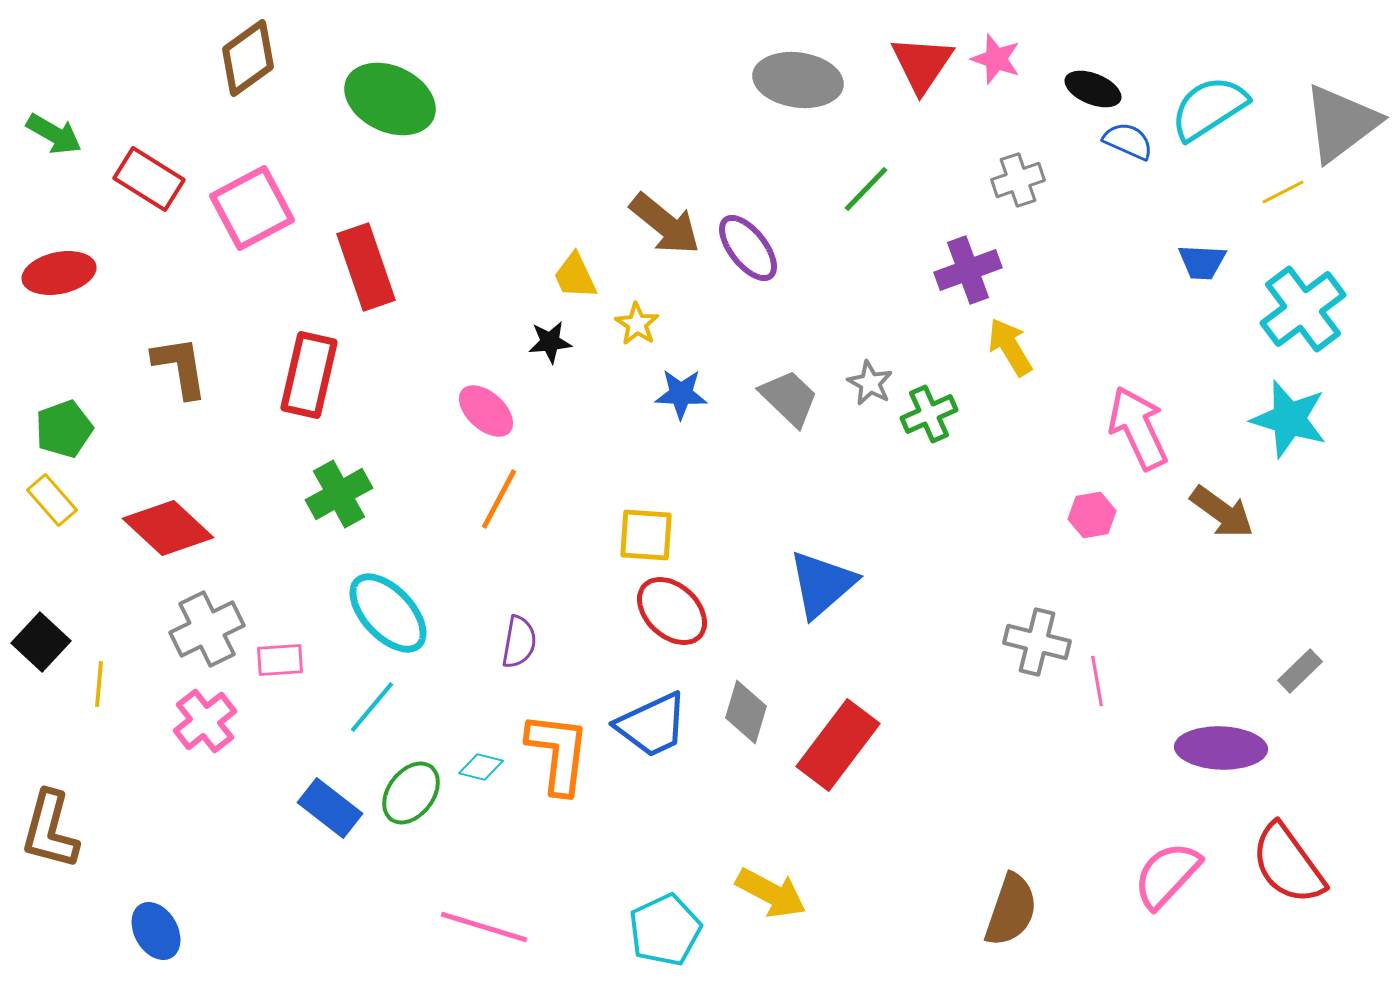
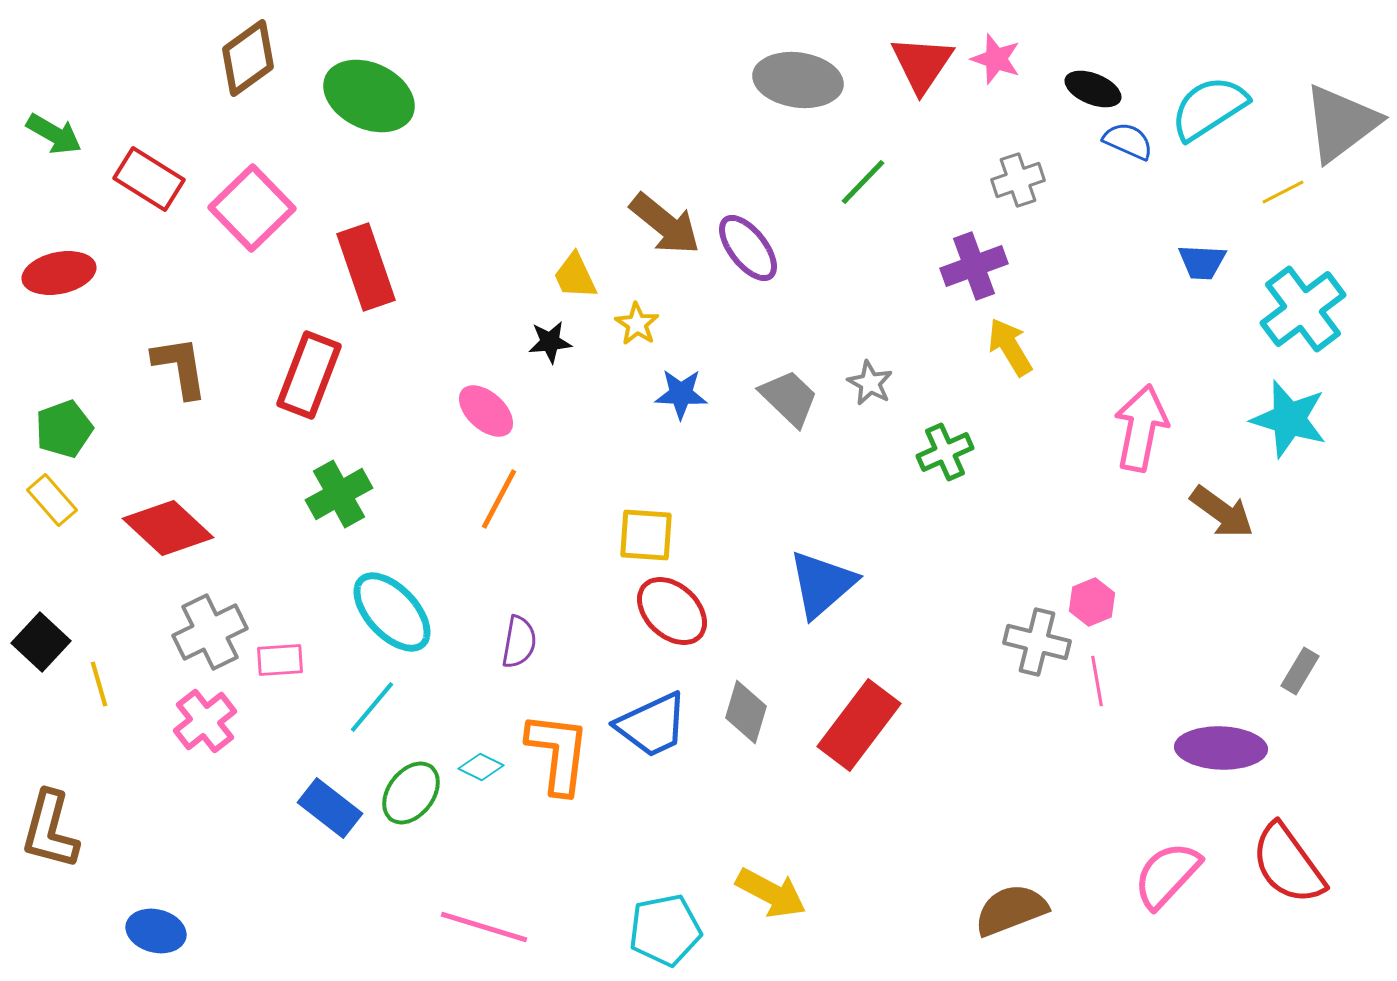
green ellipse at (390, 99): moved 21 px left, 3 px up
green line at (866, 189): moved 3 px left, 7 px up
pink square at (252, 208): rotated 16 degrees counterclockwise
purple cross at (968, 270): moved 6 px right, 4 px up
red rectangle at (309, 375): rotated 8 degrees clockwise
green cross at (929, 414): moved 16 px right, 38 px down
pink arrow at (1138, 428): moved 3 px right; rotated 36 degrees clockwise
pink hexagon at (1092, 515): moved 87 px down; rotated 12 degrees counterclockwise
cyan ellipse at (388, 613): moved 4 px right, 1 px up
gray cross at (207, 629): moved 3 px right, 3 px down
gray rectangle at (1300, 671): rotated 15 degrees counterclockwise
yellow line at (99, 684): rotated 21 degrees counterclockwise
red rectangle at (838, 745): moved 21 px right, 20 px up
cyan diamond at (481, 767): rotated 12 degrees clockwise
brown semicircle at (1011, 910): rotated 130 degrees counterclockwise
cyan pentagon at (665, 930): rotated 14 degrees clockwise
blue ellipse at (156, 931): rotated 46 degrees counterclockwise
